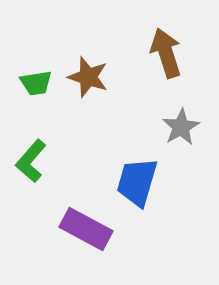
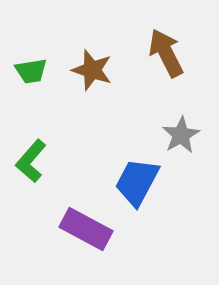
brown arrow: rotated 9 degrees counterclockwise
brown star: moved 4 px right, 7 px up
green trapezoid: moved 5 px left, 12 px up
gray star: moved 8 px down
blue trapezoid: rotated 12 degrees clockwise
